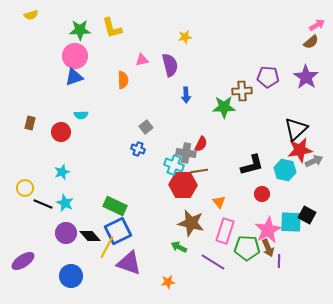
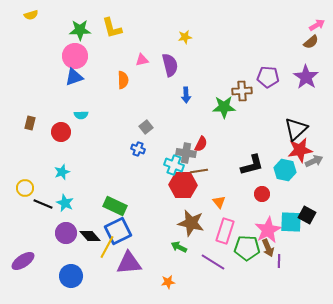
purple triangle at (129, 263): rotated 24 degrees counterclockwise
